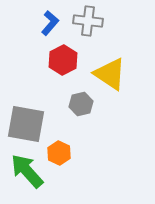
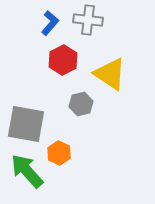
gray cross: moved 1 px up
